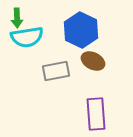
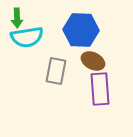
blue hexagon: rotated 24 degrees counterclockwise
gray rectangle: rotated 68 degrees counterclockwise
purple rectangle: moved 4 px right, 25 px up
